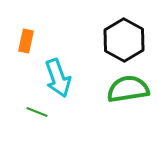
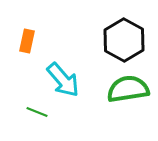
orange rectangle: moved 1 px right
cyan arrow: moved 5 px right, 2 px down; rotated 21 degrees counterclockwise
